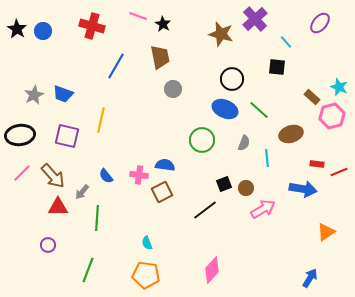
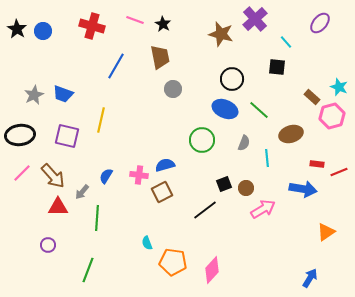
pink line at (138, 16): moved 3 px left, 4 px down
blue semicircle at (165, 165): rotated 24 degrees counterclockwise
blue semicircle at (106, 176): rotated 70 degrees clockwise
orange pentagon at (146, 275): moved 27 px right, 13 px up
